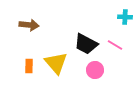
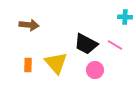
orange rectangle: moved 1 px left, 1 px up
